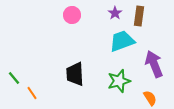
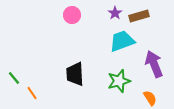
brown rectangle: rotated 66 degrees clockwise
